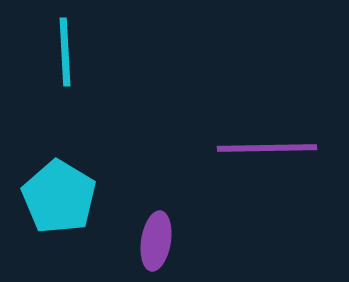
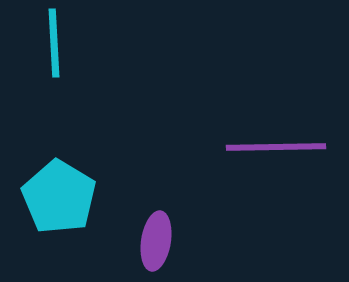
cyan line: moved 11 px left, 9 px up
purple line: moved 9 px right, 1 px up
